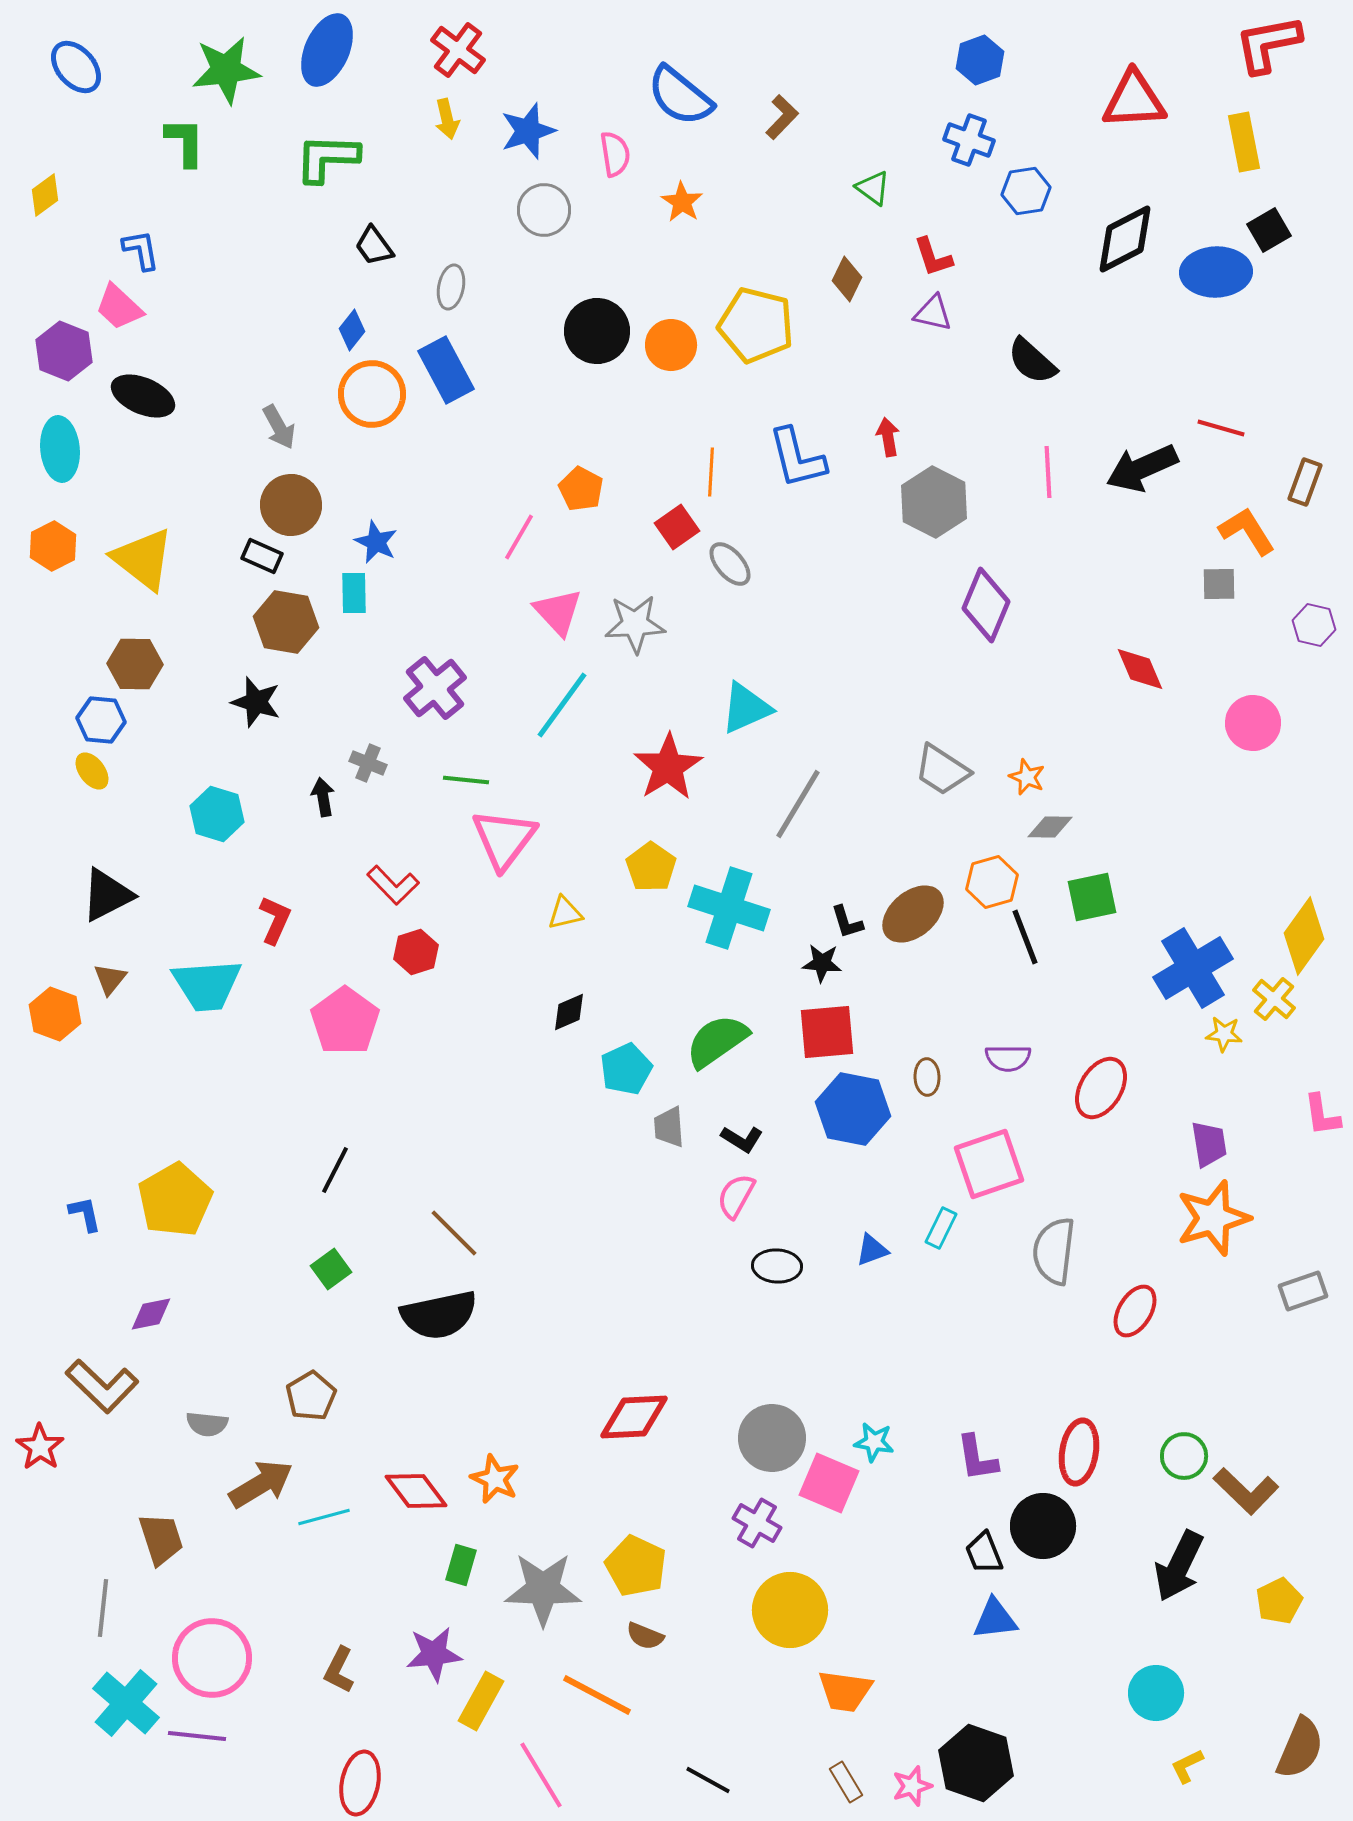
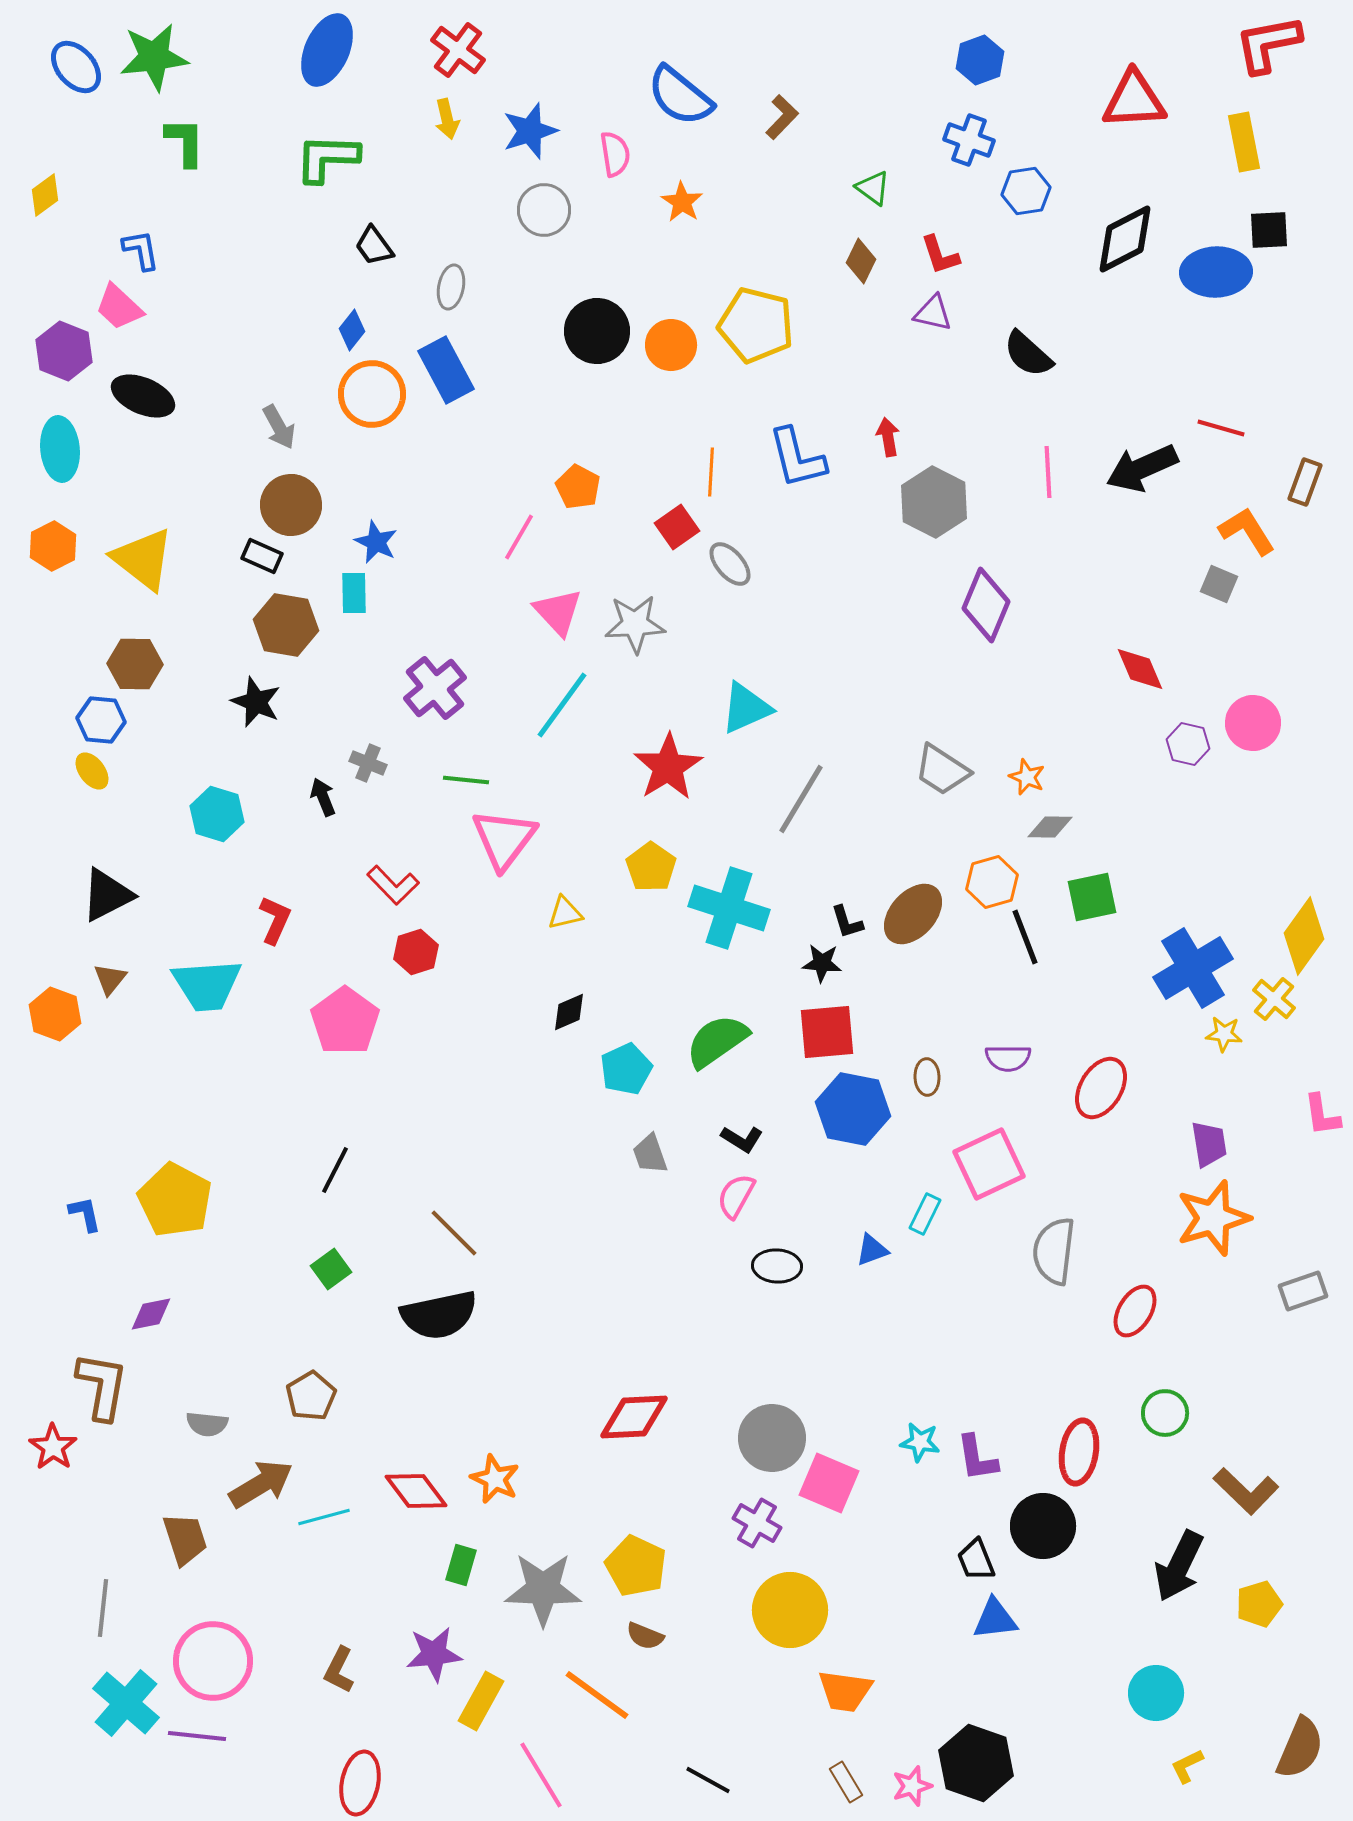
green star at (226, 70): moved 72 px left, 13 px up
blue star at (528, 131): moved 2 px right
black square at (1269, 230): rotated 27 degrees clockwise
red L-shape at (933, 257): moved 7 px right, 2 px up
brown diamond at (847, 279): moved 14 px right, 18 px up
black semicircle at (1032, 361): moved 4 px left, 7 px up
orange pentagon at (581, 489): moved 3 px left, 2 px up
gray square at (1219, 584): rotated 24 degrees clockwise
brown hexagon at (286, 622): moved 3 px down
purple hexagon at (1314, 625): moved 126 px left, 119 px down
black star at (256, 702): rotated 6 degrees clockwise
black arrow at (323, 797): rotated 12 degrees counterclockwise
gray line at (798, 804): moved 3 px right, 5 px up
brown ellipse at (913, 914): rotated 8 degrees counterclockwise
gray trapezoid at (669, 1127): moved 19 px left, 27 px down; rotated 15 degrees counterclockwise
pink square at (989, 1164): rotated 6 degrees counterclockwise
yellow pentagon at (175, 1200): rotated 14 degrees counterclockwise
cyan rectangle at (941, 1228): moved 16 px left, 14 px up
brown L-shape at (102, 1386): rotated 124 degrees counterclockwise
cyan star at (874, 1442): moved 46 px right
red star at (40, 1447): moved 13 px right
green circle at (1184, 1456): moved 19 px left, 43 px up
brown trapezoid at (161, 1539): moved 24 px right
black trapezoid at (984, 1553): moved 8 px left, 7 px down
yellow pentagon at (1279, 1601): moved 20 px left, 3 px down; rotated 9 degrees clockwise
pink circle at (212, 1658): moved 1 px right, 3 px down
orange line at (597, 1695): rotated 8 degrees clockwise
